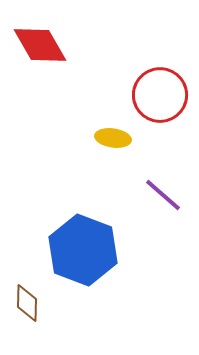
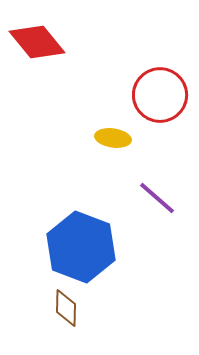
red diamond: moved 3 px left, 3 px up; rotated 10 degrees counterclockwise
purple line: moved 6 px left, 3 px down
blue hexagon: moved 2 px left, 3 px up
brown diamond: moved 39 px right, 5 px down
